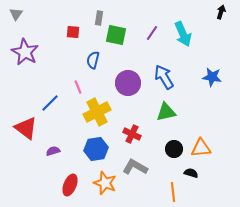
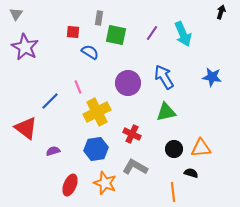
purple star: moved 5 px up
blue semicircle: moved 3 px left, 8 px up; rotated 108 degrees clockwise
blue line: moved 2 px up
